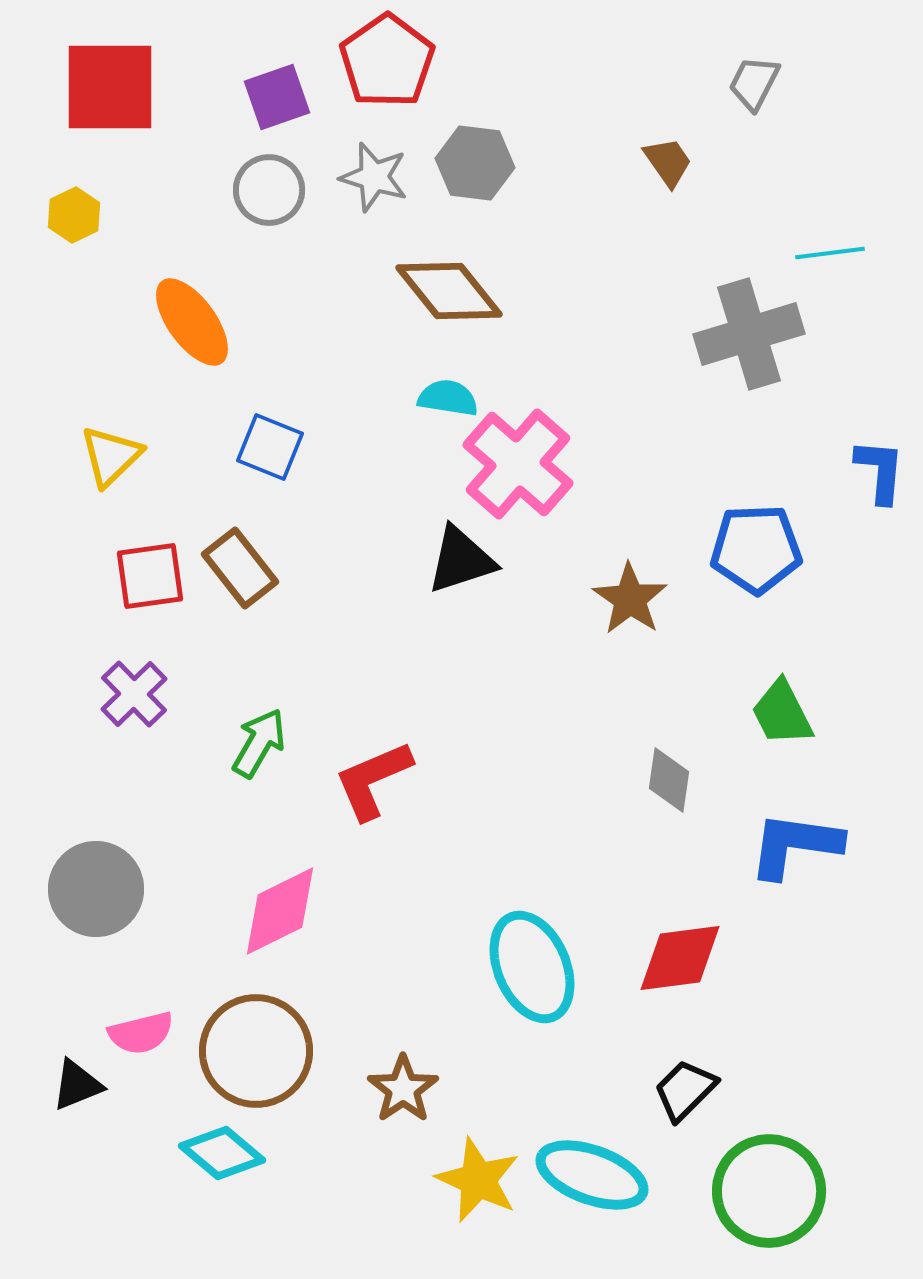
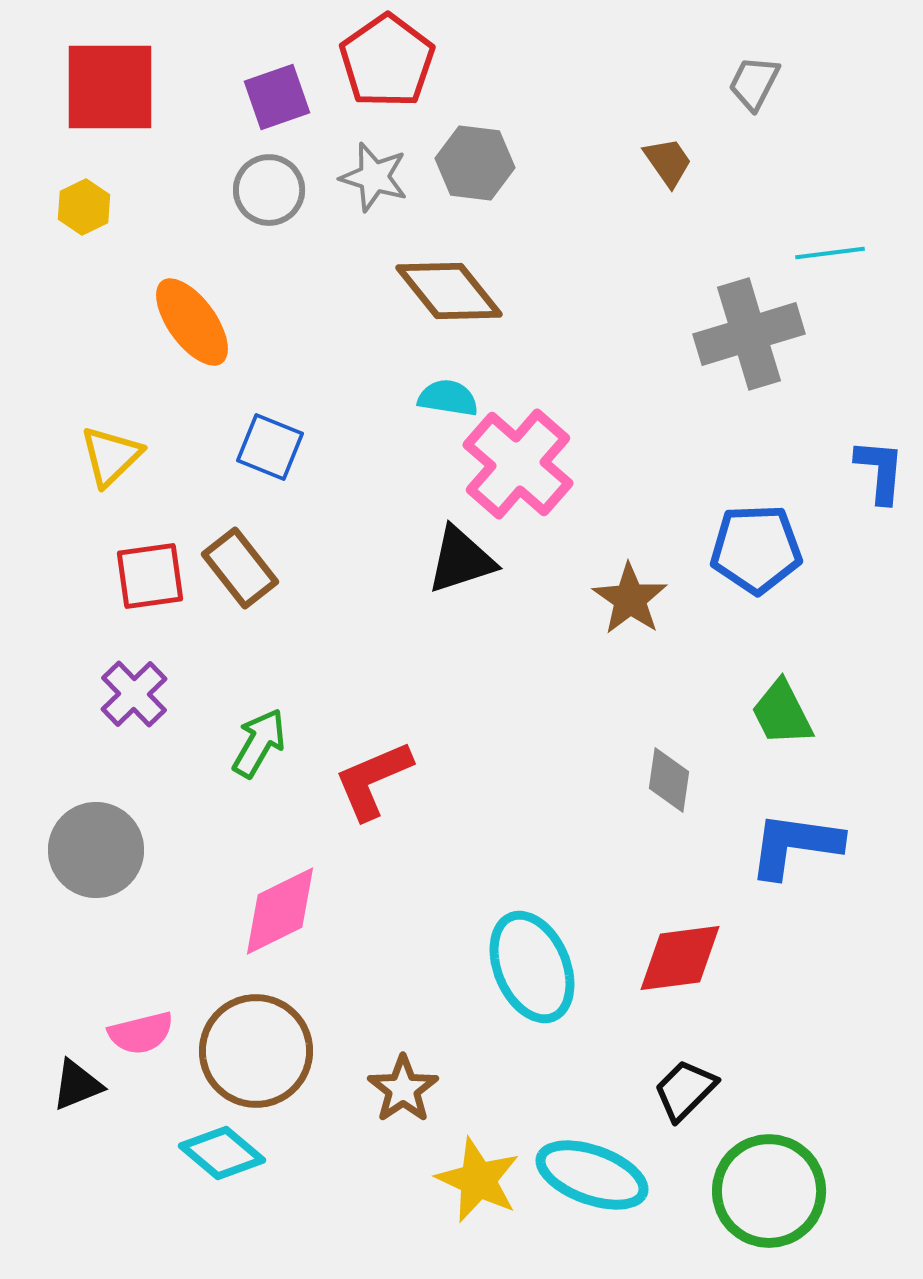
yellow hexagon at (74, 215): moved 10 px right, 8 px up
gray circle at (96, 889): moved 39 px up
